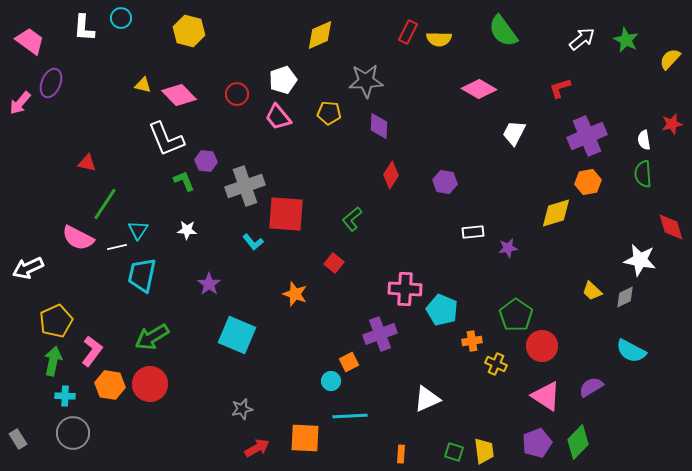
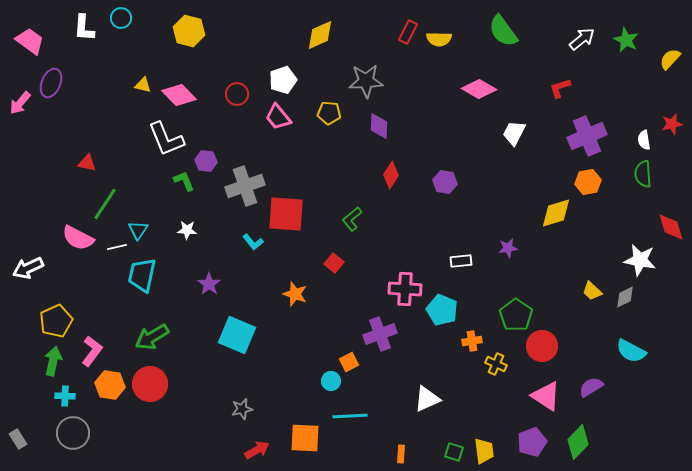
white rectangle at (473, 232): moved 12 px left, 29 px down
purple pentagon at (537, 443): moved 5 px left, 1 px up
red arrow at (257, 448): moved 2 px down
